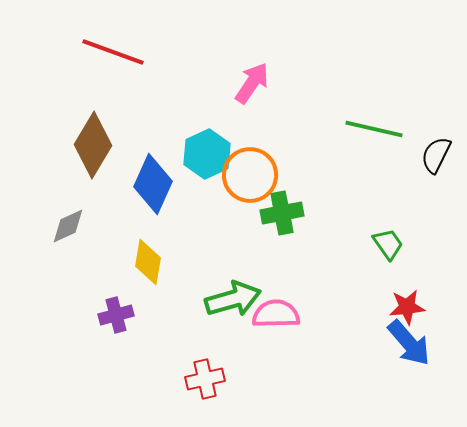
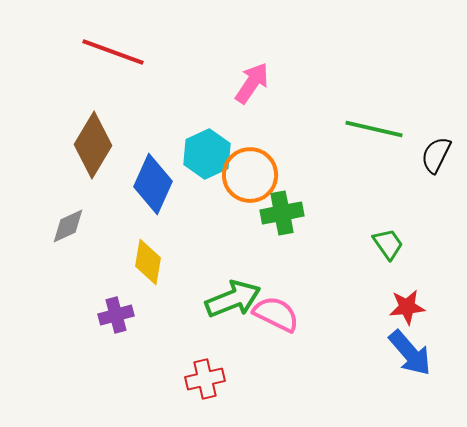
green arrow: rotated 6 degrees counterclockwise
pink semicircle: rotated 27 degrees clockwise
blue arrow: moved 1 px right, 10 px down
